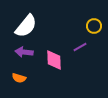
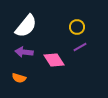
yellow circle: moved 17 px left, 1 px down
pink diamond: rotated 30 degrees counterclockwise
